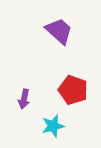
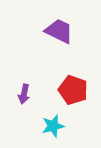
purple trapezoid: rotated 16 degrees counterclockwise
purple arrow: moved 5 px up
